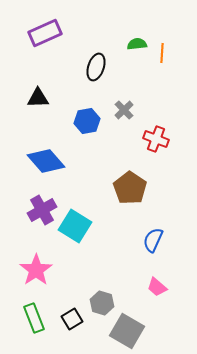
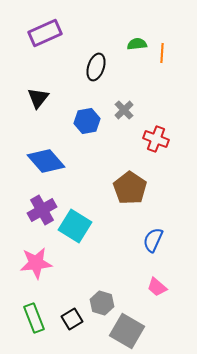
black triangle: rotated 50 degrees counterclockwise
pink star: moved 7 px up; rotated 28 degrees clockwise
